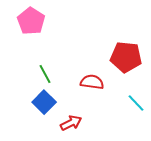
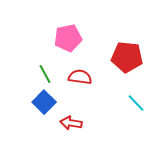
pink pentagon: moved 37 px right, 17 px down; rotated 28 degrees clockwise
red pentagon: moved 1 px right
red semicircle: moved 12 px left, 5 px up
red arrow: rotated 145 degrees counterclockwise
